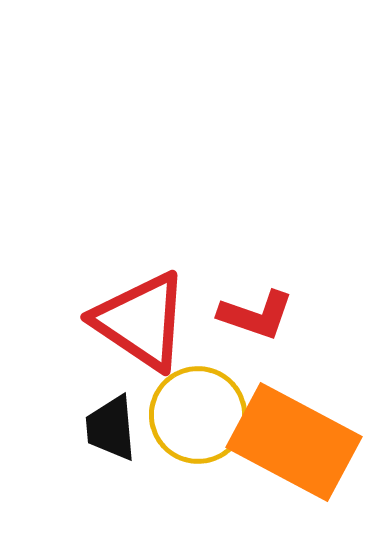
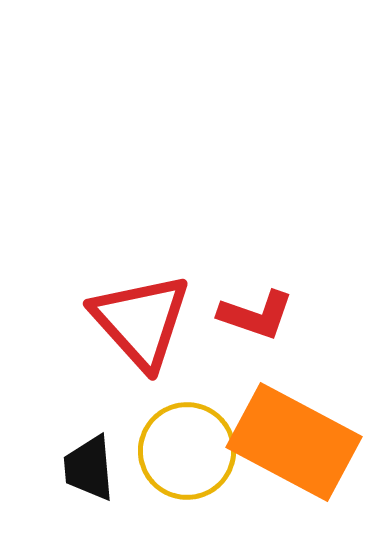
red triangle: rotated 14 degrees clockwise
yellow circle: moved 11 px left, 36 px down
black trapezoid: moved 22 px left, 40 px down
